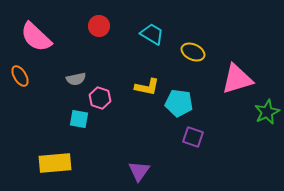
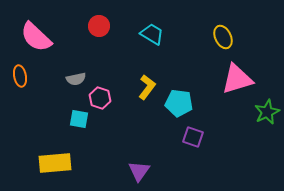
yellow ellipse: moved 30 px right, 15 px up; rotated 40 degrees clockwise
orange ellipse: rotated 20 degrees clockwise
yellow L-shape: rotated 65 degrees counterclockwise
